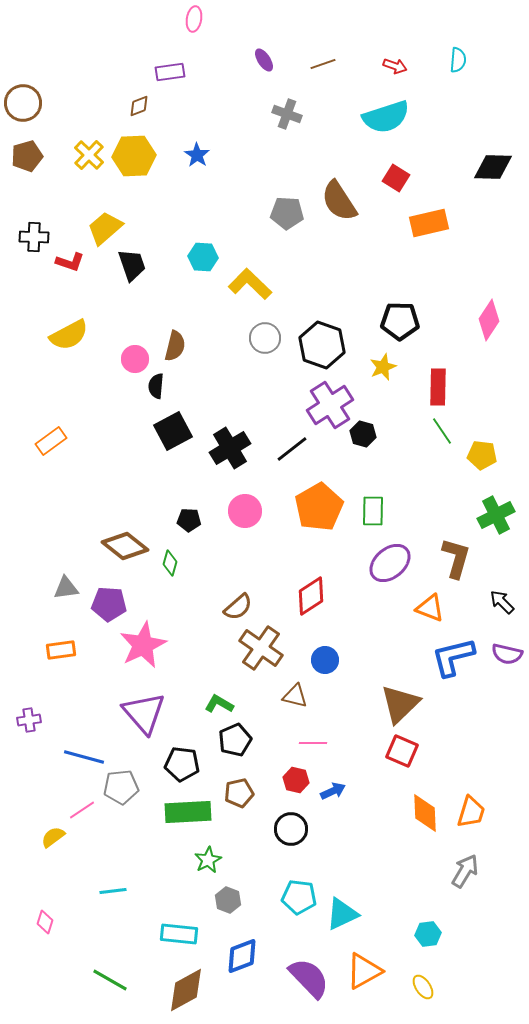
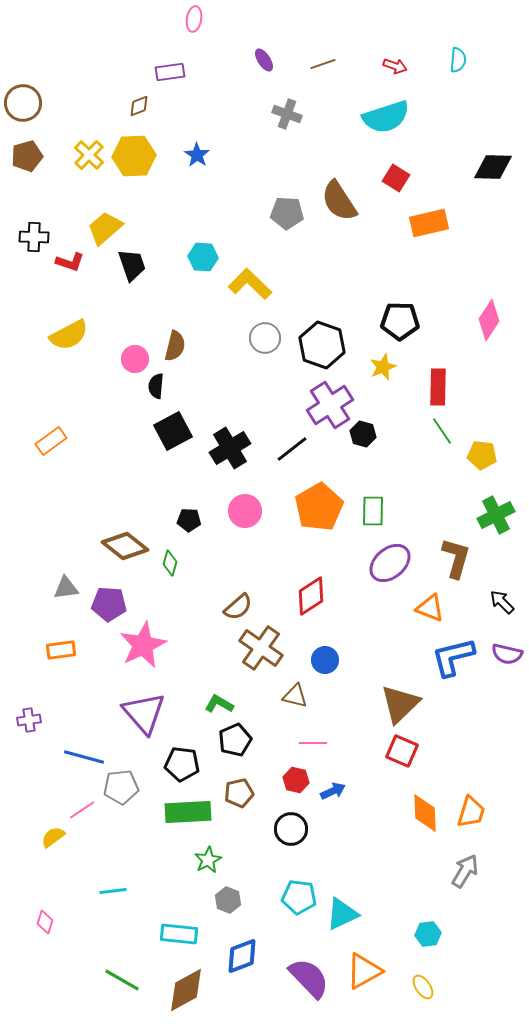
green line at (110, 980): moved 12 px right
